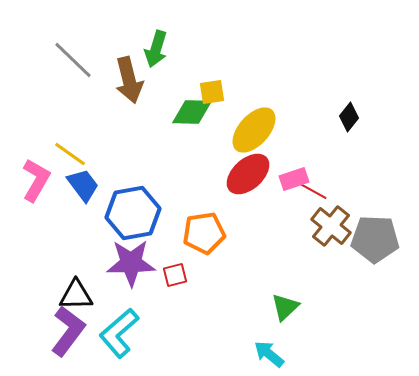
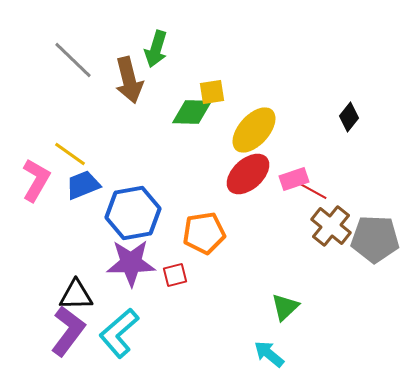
blue trapezoid: rotated 75 degrees counterclockwise
